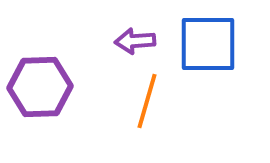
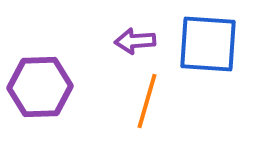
blue square: rotated 4 degrees clockwise
